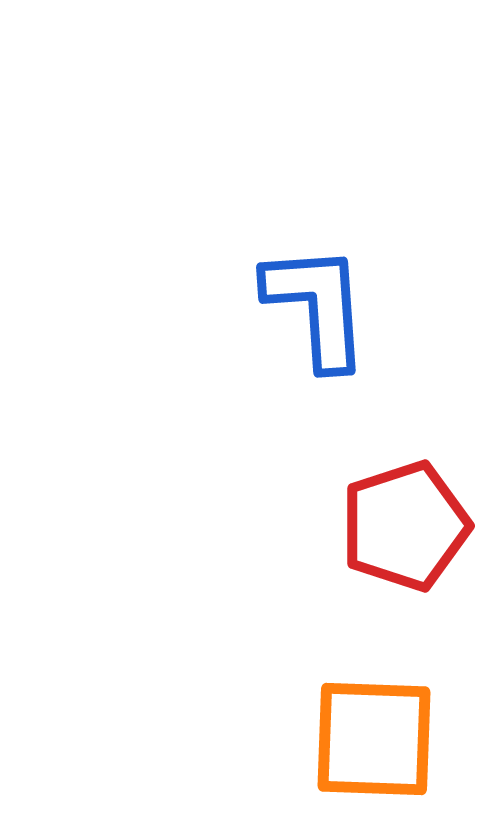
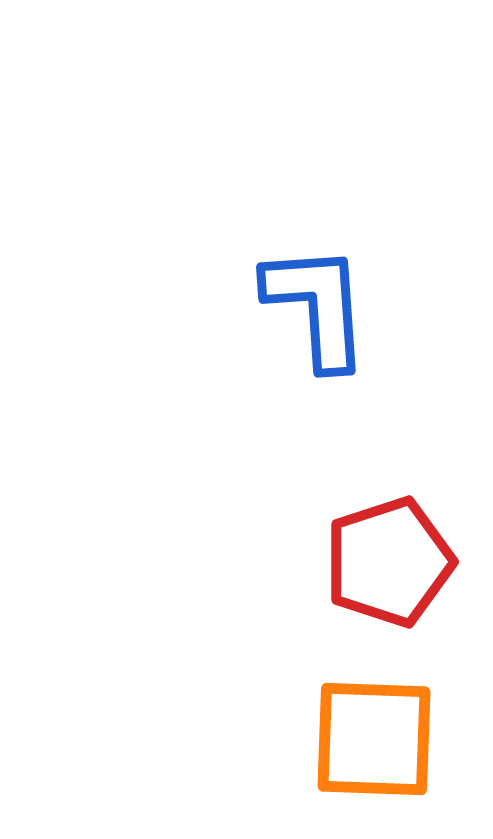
red pentagon: moved 16 px left, 36 px down
